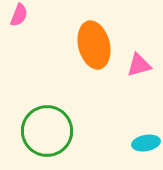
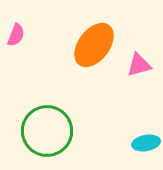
pink semicircle: moved 3 px left, 20 px down
orange ellipse: rotated 51 degrees clockwise
